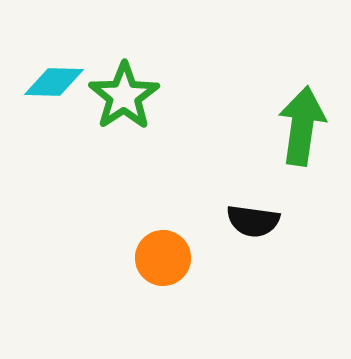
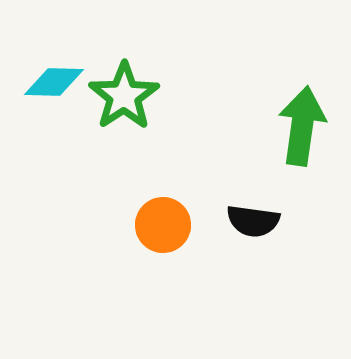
orange circle: moved 33 px up
